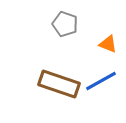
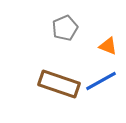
gray pentagon: moved 4 px down; rotated 30 degrees clockwise
orange triangle: moved 2 px down
